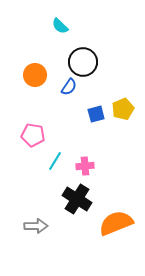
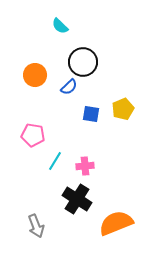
blue semicircle: rotated 12 degrees clockwise
blue square: moved 5 px left; rotated 24 degrees clockwise
gray arrow: rotated 70 degrees clockwise
